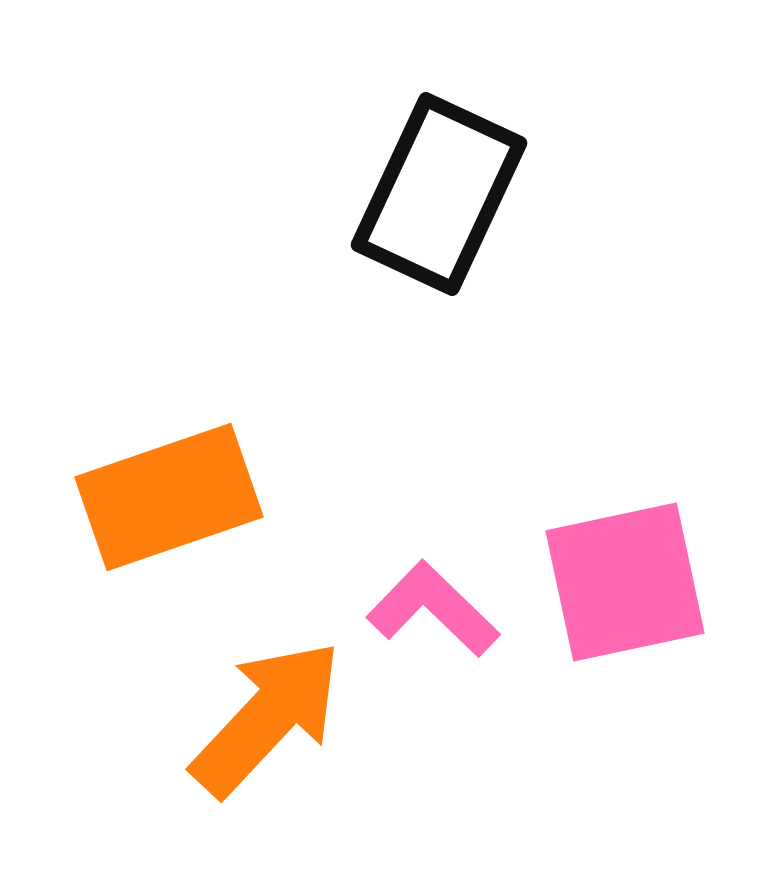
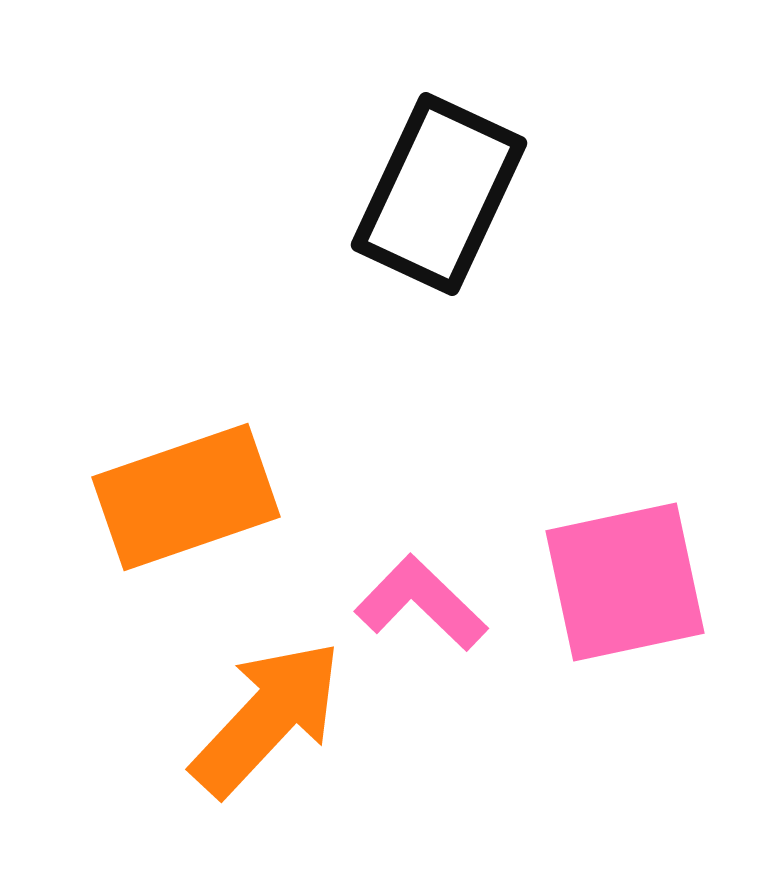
orange rectangle: moved 17 px right
pink L-shape: moved 12 px left, 6 px up
